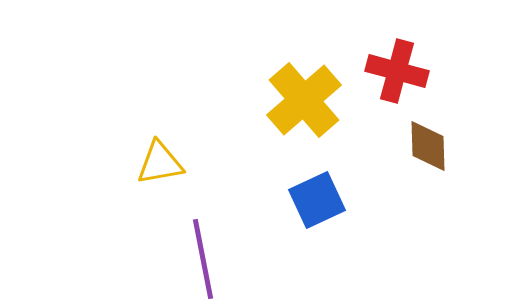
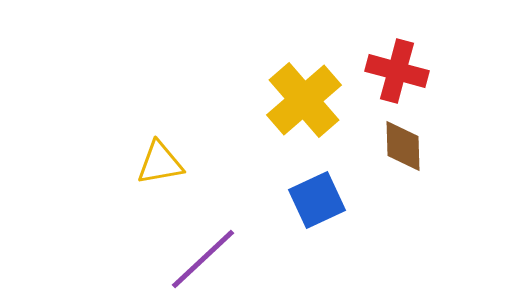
brown diamond: moved 25 px left
purple line: rotated 58 degrees clockwise
